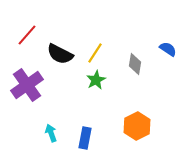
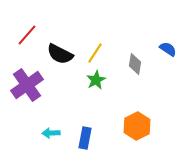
cyan arrow: rotated 72 degrees counterclockwise
